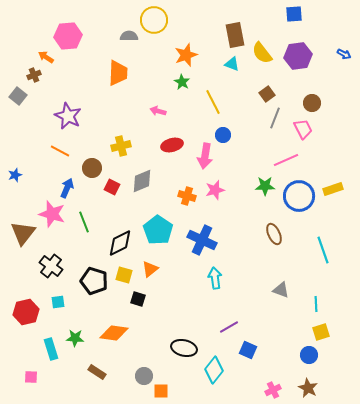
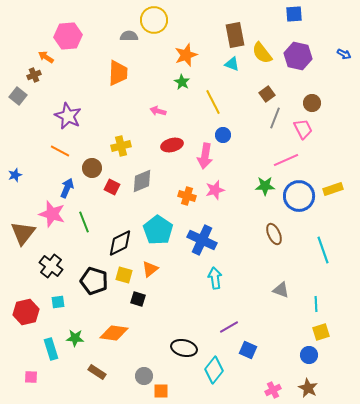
purple hexagon at (298, 56): rotated 20 degrees clockwise
